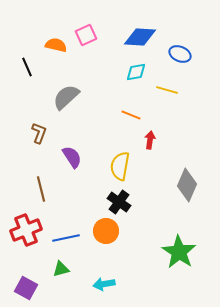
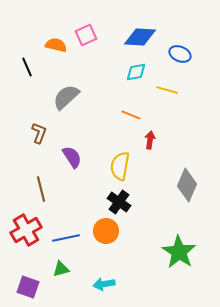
red cross: rotated 8 degrees counterclockwise
purple square: moved 2 px right, 1 px up; rotated 10 degrees counterclockwise
